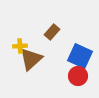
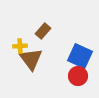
brown rectangle: moved 9 px left, 1 px up
brown triangle: rotated 25 degrees counterclockwise
